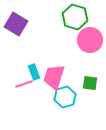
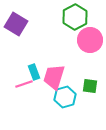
green hexagon: rotated 15 degrees clockwise
green square: moved 3 px down
